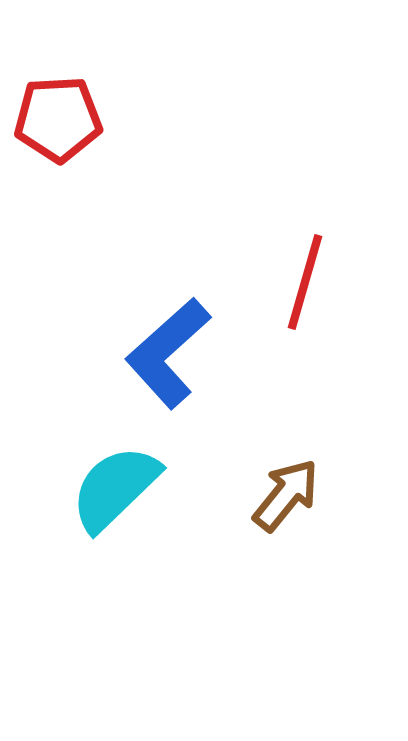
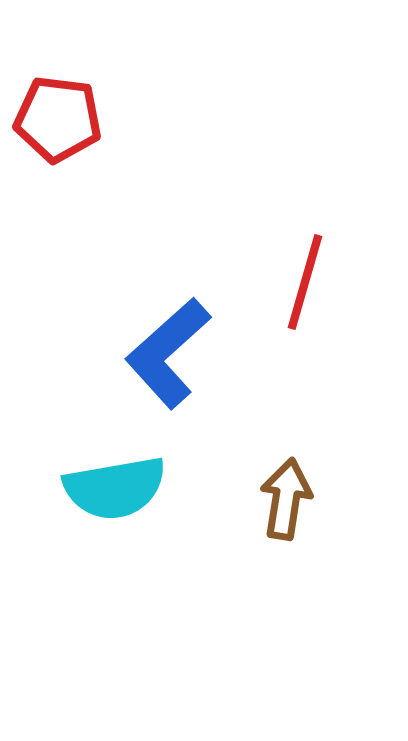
red pentagon: rotated 10 degrees clockwise
cyan semicircle: rotated 146 degrees counterclockwise
brown arrow: moved 4 px down; rotated 30 degrees counterclockwise
